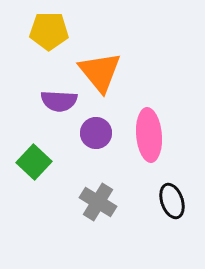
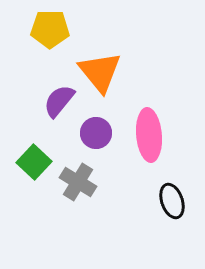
yellow pentagon: moved 1 px right, 2 px up
purple semicircle: rotated 126 degrees clockwise
gray cross: moved 20 px left, 20 px up
